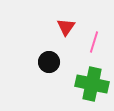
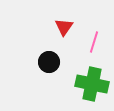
red triangle: moved 2 px left
